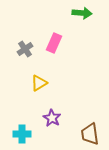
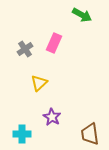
green arrow: moved 2 px down; rotated 24 degrees clockwise
yellow triangle: rotated 12 degrees counterclockwise
purple star: moved 1 px up
